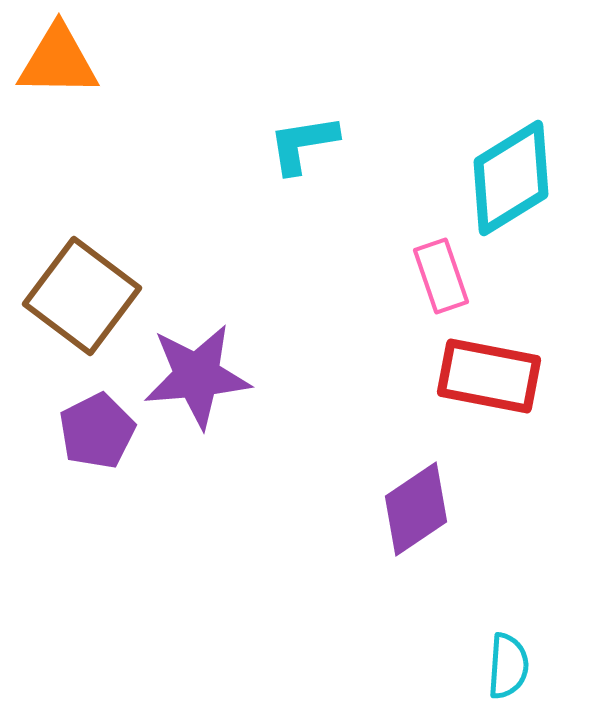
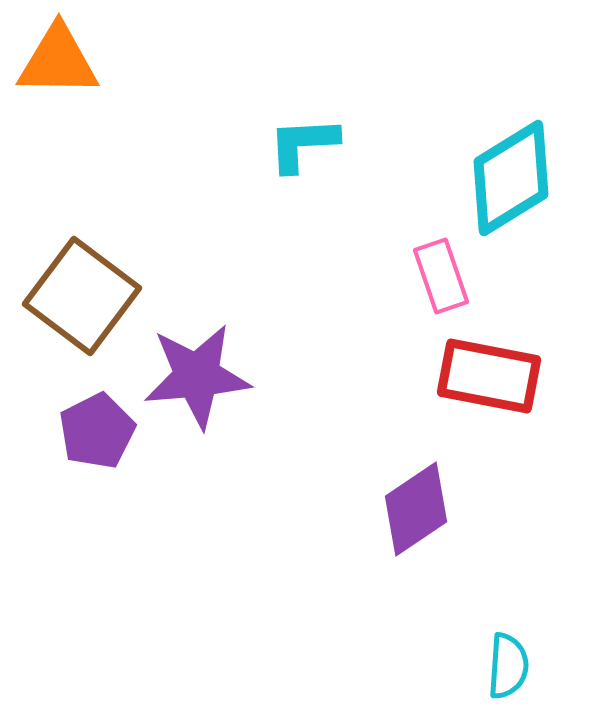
cyan L-shape: rotated 6 degrees clockwise
